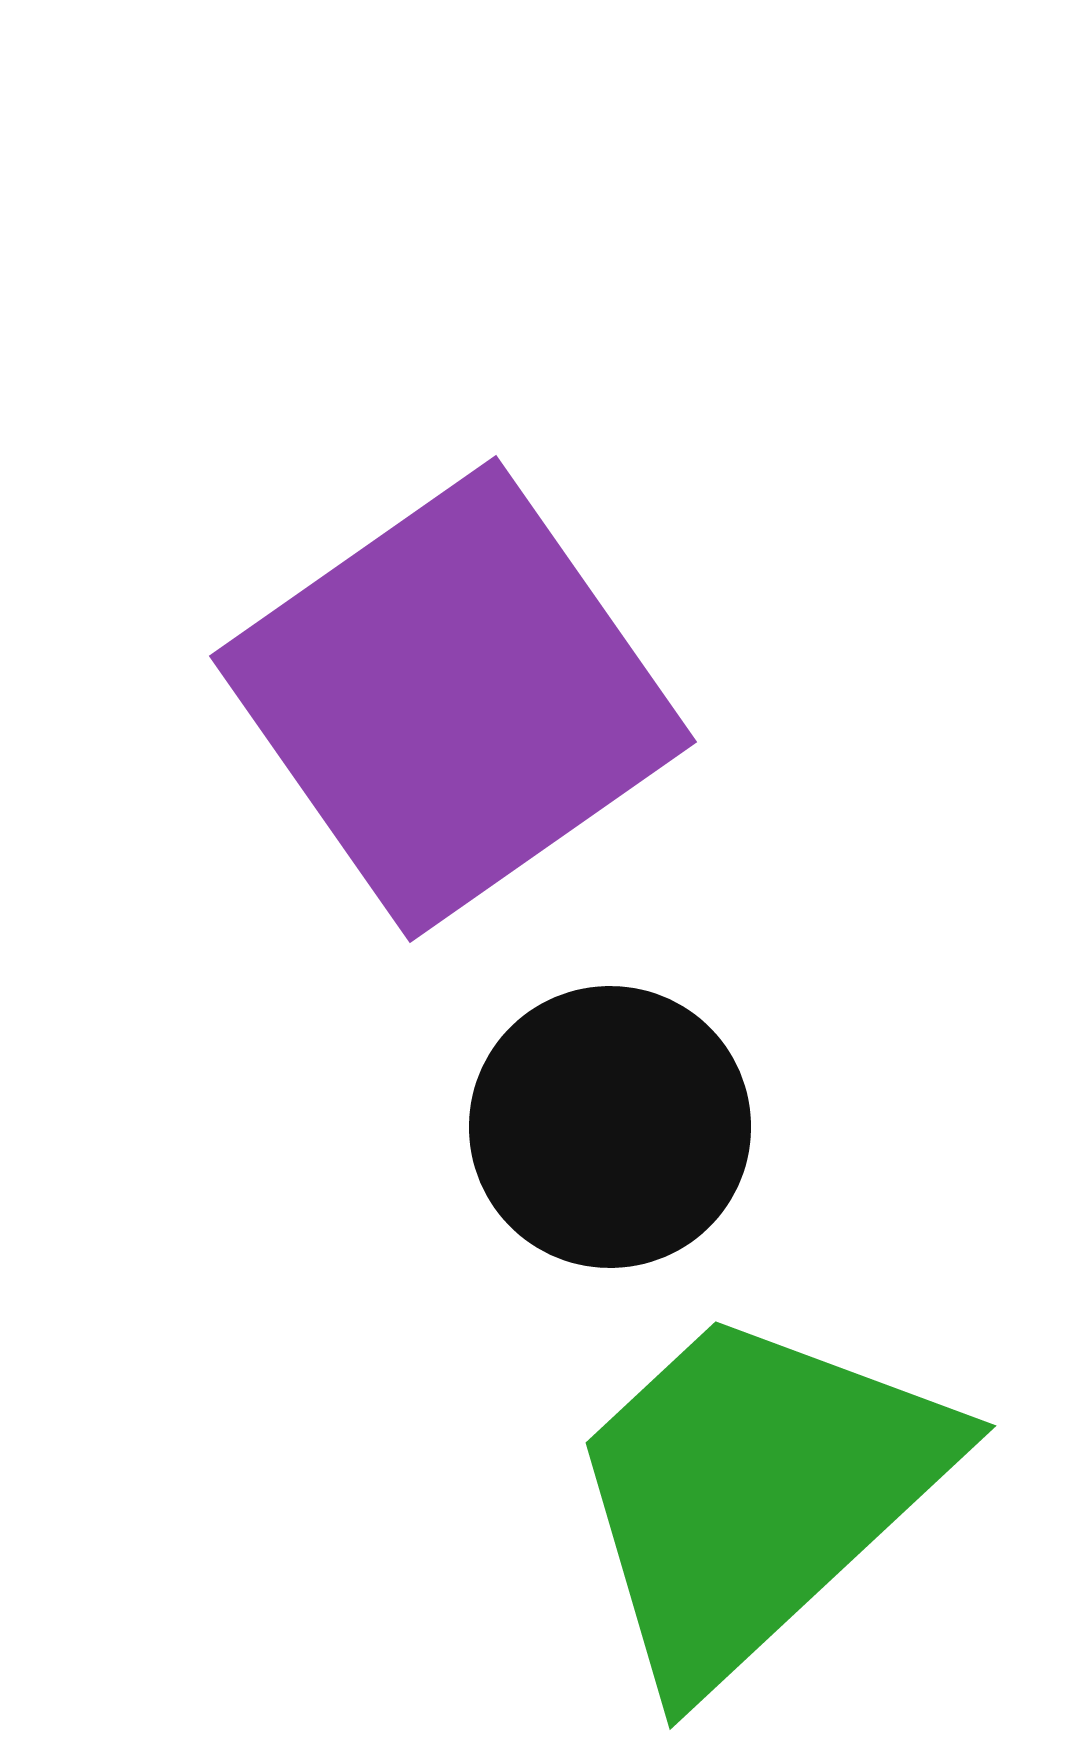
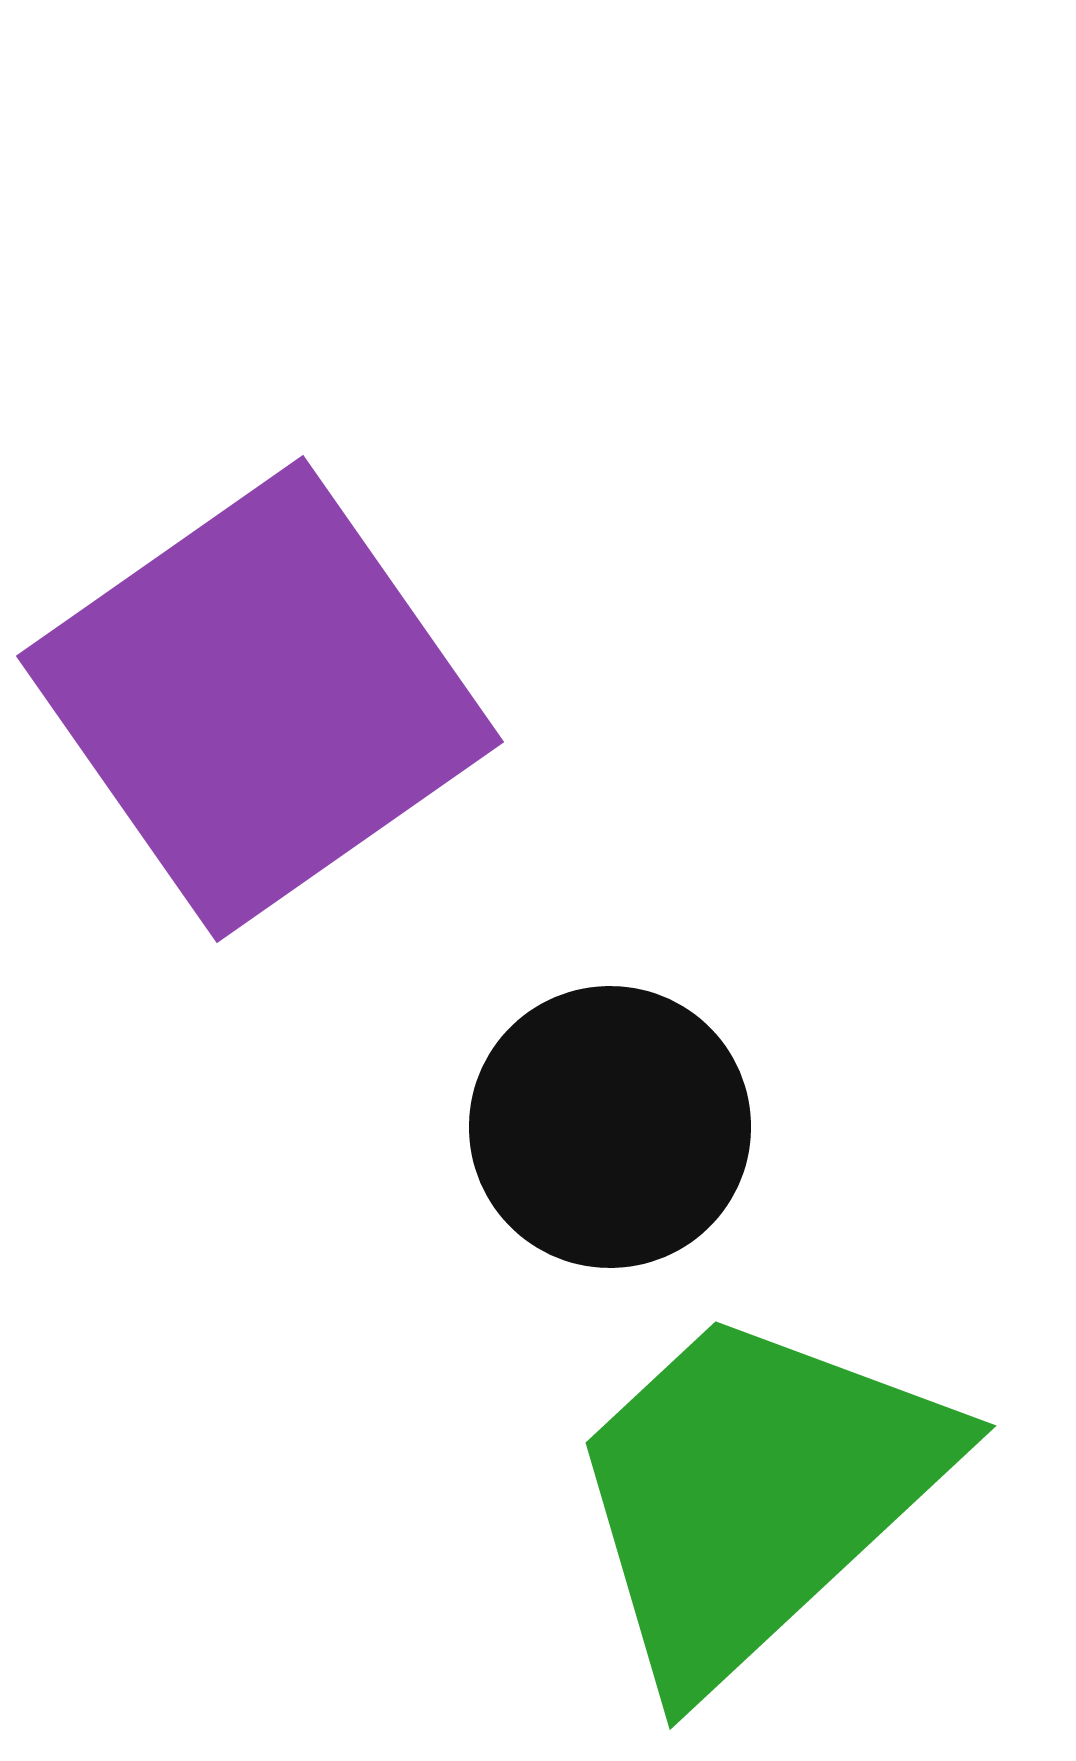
purple square: moved 193 px left
